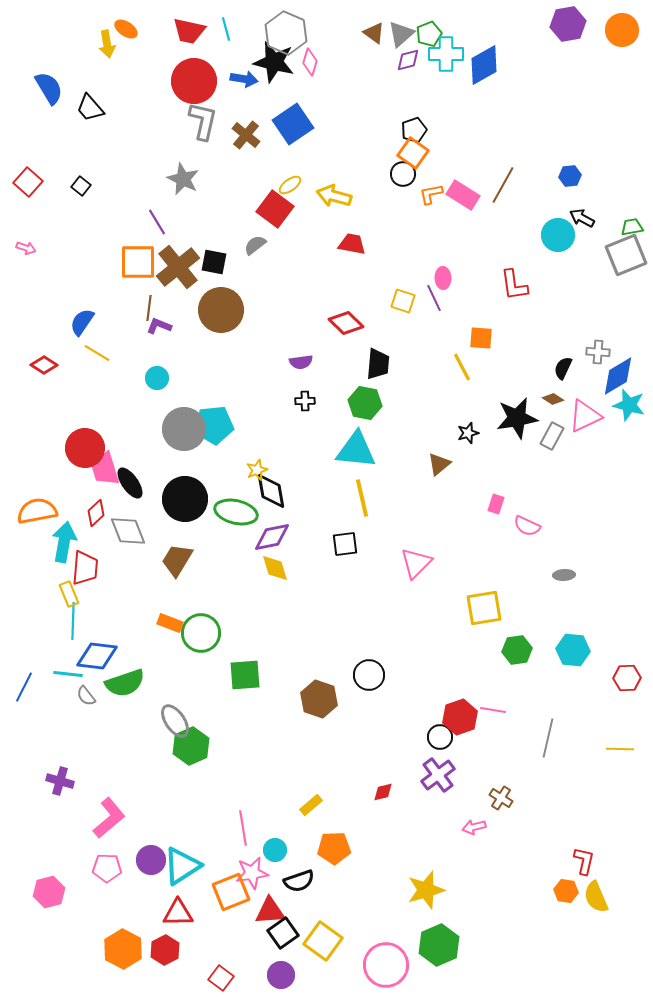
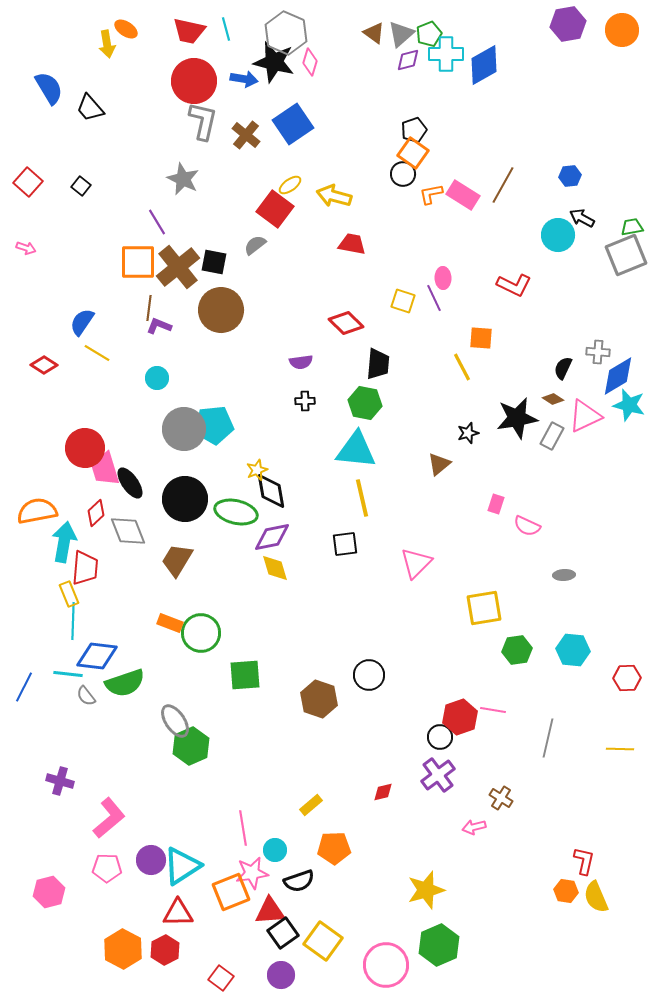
red L-shape at (514, 285): rotated 56 degrees counterclockwise
